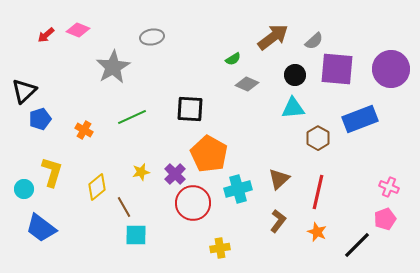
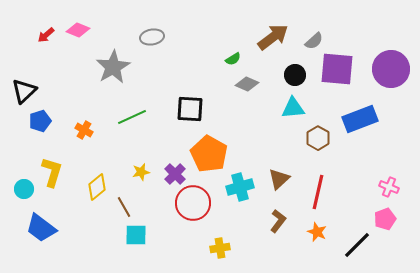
blue pentagon: moved 2 px down
cyan cross: moved 2 px right, 2 px up
